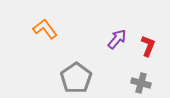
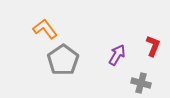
purple arrow: moved 16 px down; rotated 10 degrees counterclockwise
red L-shape: moved 5 px right
gray pentagon: moved 13 px left, 18 px up
